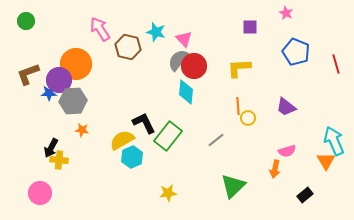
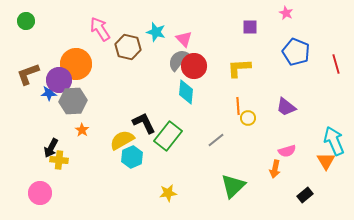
orange star: rotated 24 degrees clockwise
